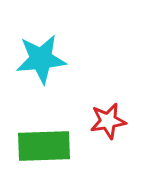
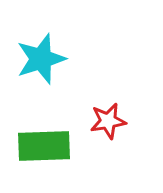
cyan star: rotated 12 degrees counterclockwise
